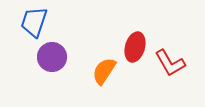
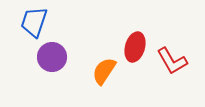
red L-shape: moved 2 px right, 2 px up
